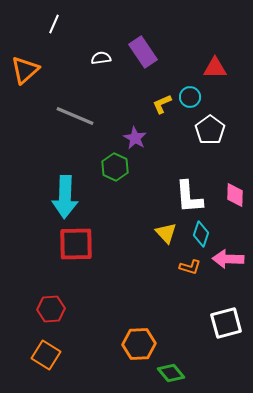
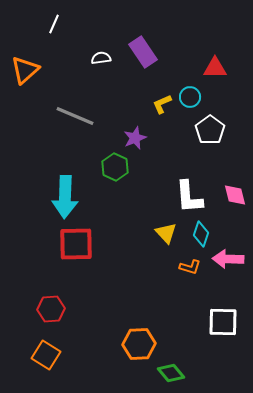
purple star: rotated 20 degrees clockwise
pink diamond: rotated 15 degrees counterclockwise
white square: moved 3 px left, 1 px up; rotated 16 degrees clockwise
